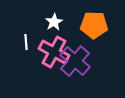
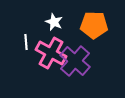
white star: rotated 18 degrees counterclockwise
pink cross: moved 3 px left, 1 px down
